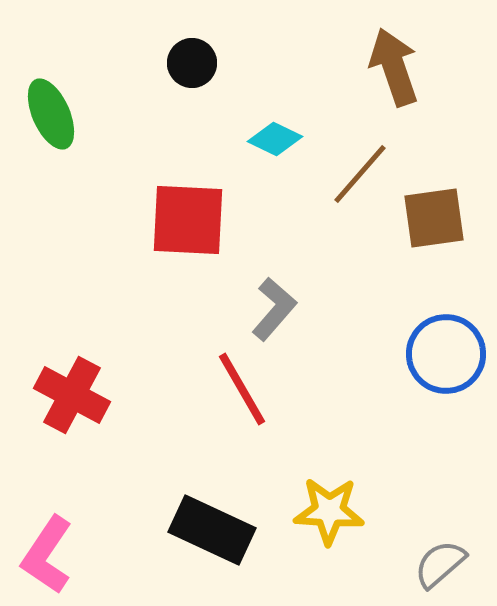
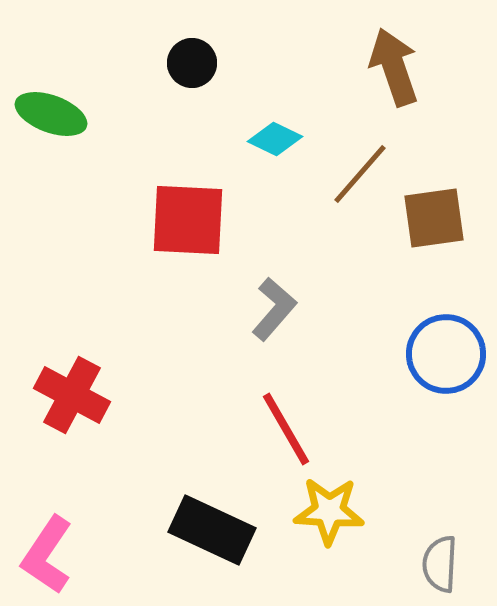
green ellipse: rotated 46 degrees counterclockwise
red line: moved 44 px right, 40 px down
gray semicircle: rotated 46 degrees counterclockwise
